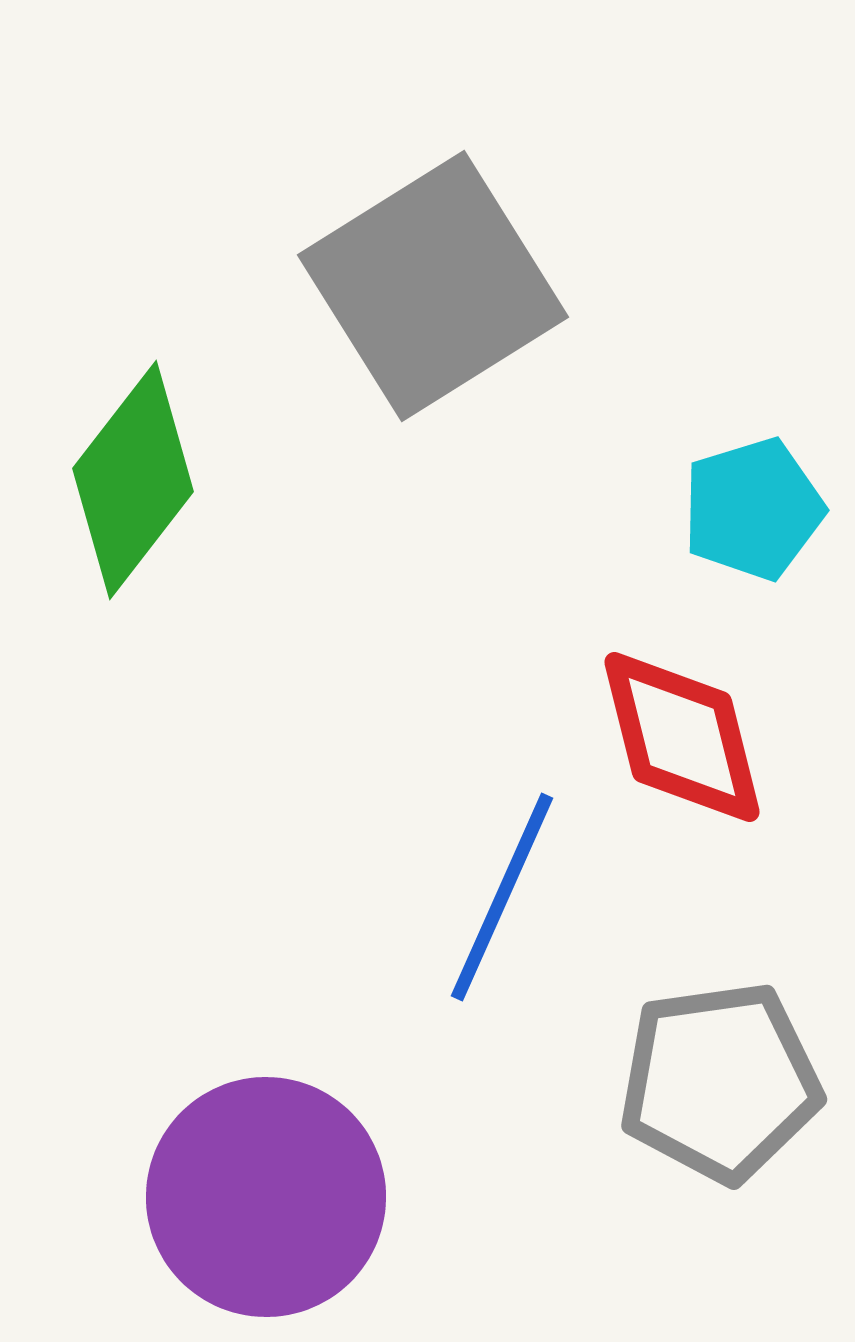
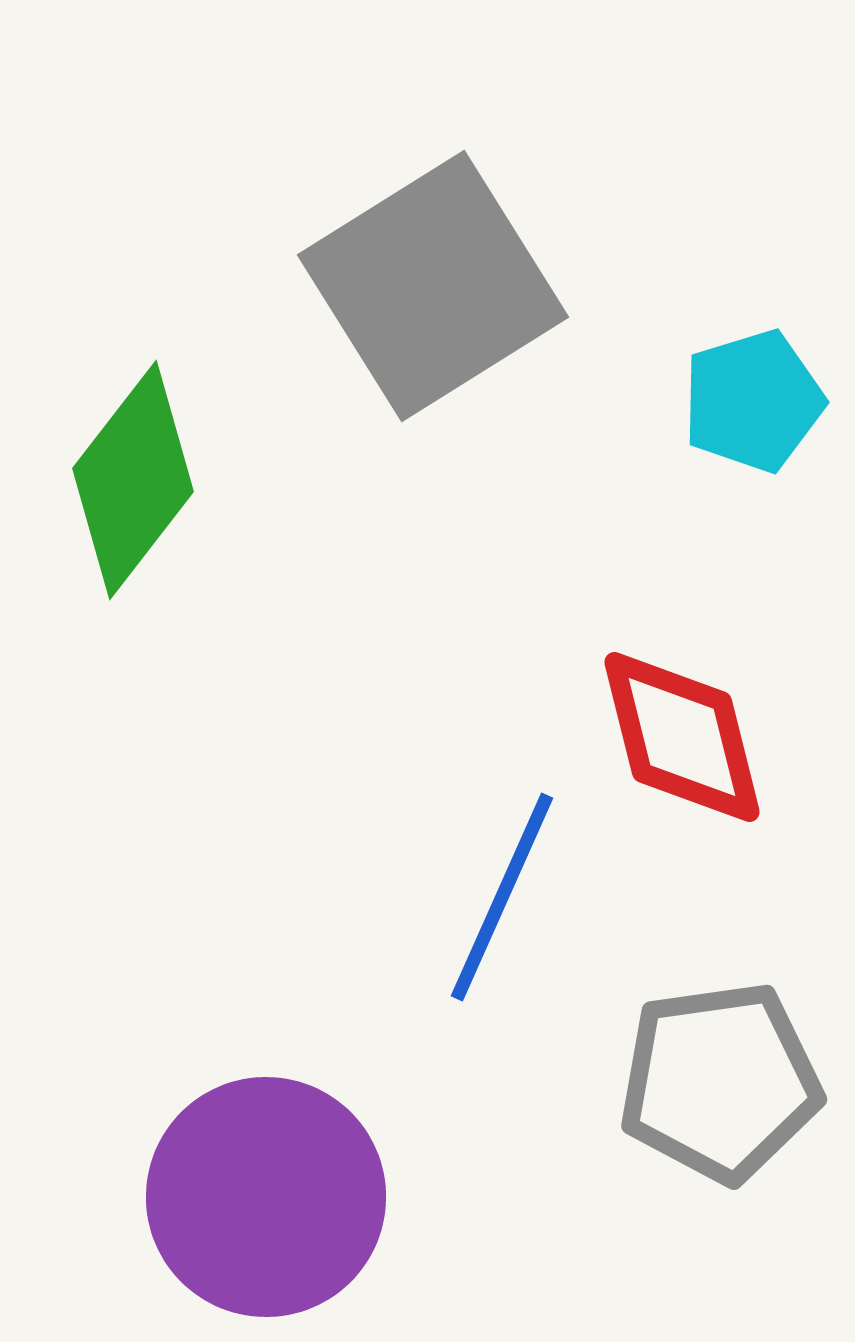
cyan pentagon: moved 108 px up
